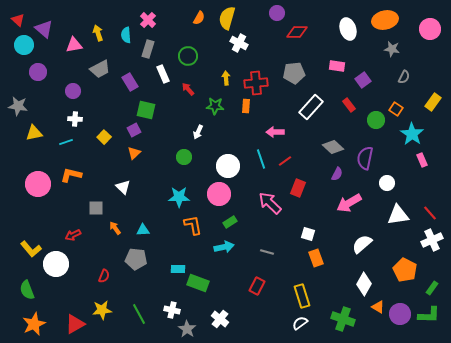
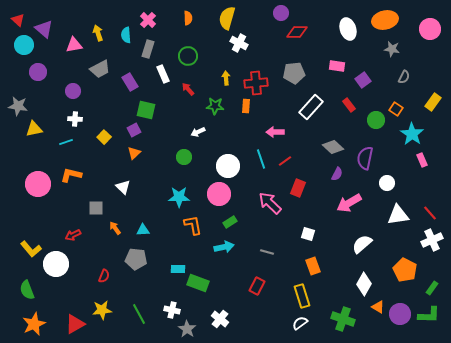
purple circle at (277, 13): moved 4 px right
orange semicircle at (199, 18): moved 11 px left; rotated 32 degrees counterclockwise
white arrow at (198, 132): rotated 40 degrees clockwise
yellow triangle at (34, 133): moved 4 px up
orange rectangle at (316, 258): moved 3 px left, 8 px down
